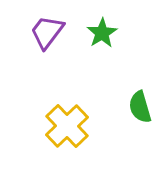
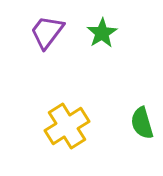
green semicircle: moved 2 px right, 16 px down
yellow cross: rotated 12 degrees clockwise
